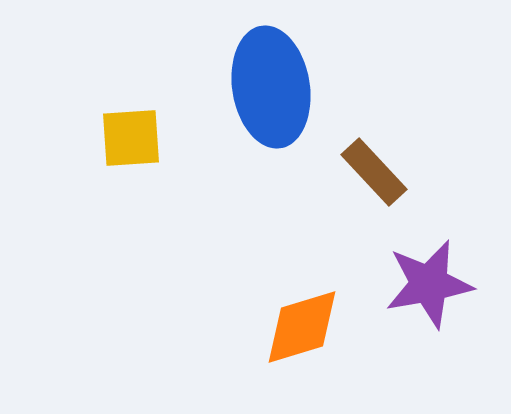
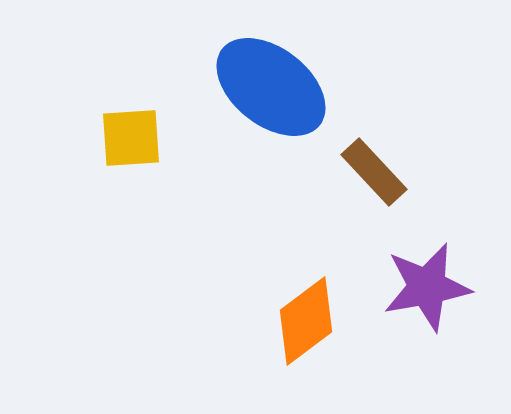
blue ellipse: rotated 43 degrees counterclockwise
purple star: moved 2 px left, 3 px down
orange diamond: moved 4 px right, 6 px up; rotated 20 degrees counterclockwise
